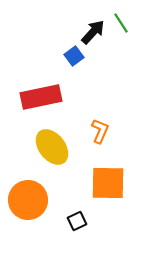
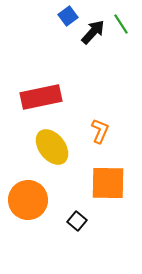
green line: moved 1 px down
blue square: moved 6 px left, 40 px up
black square: rotated 24 degrees counterclockwise
